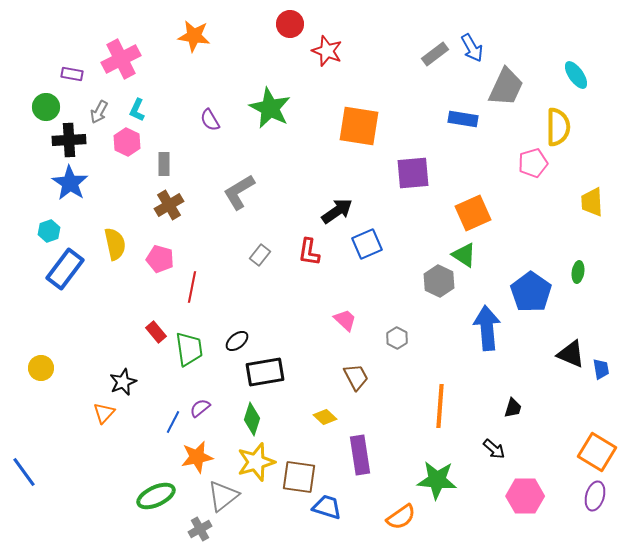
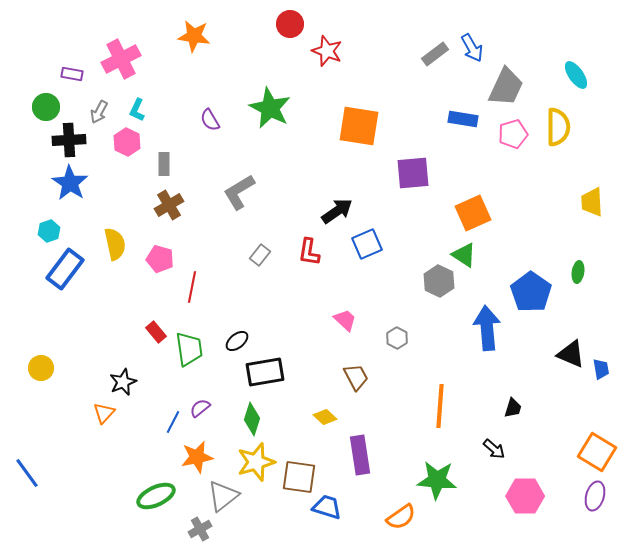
pink pentagon at (533, 163): moved 20 px left, 29 px up
blue line at (24, 472): moved 3 px right, 1 px down
